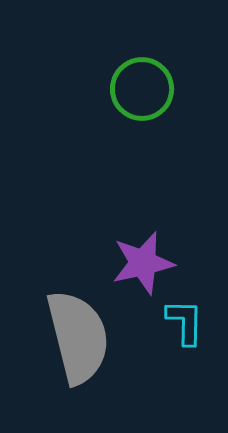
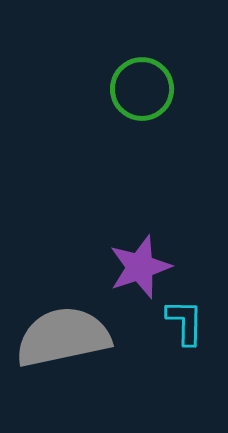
purple star: moved 3 px left, 4 px down; rotated 6 degrees counterclockwise
gray semicircle: moved 15 px left; rotated 88 degrees counterclockwise
